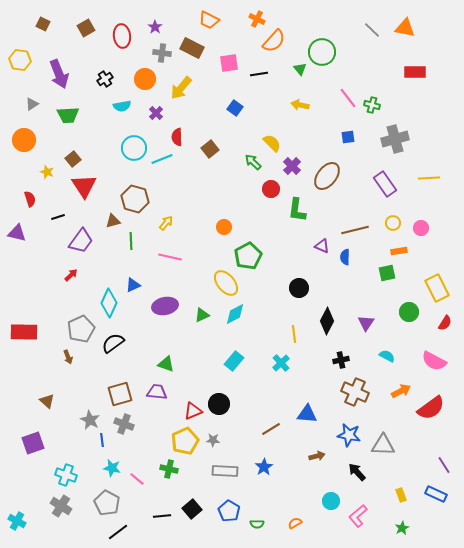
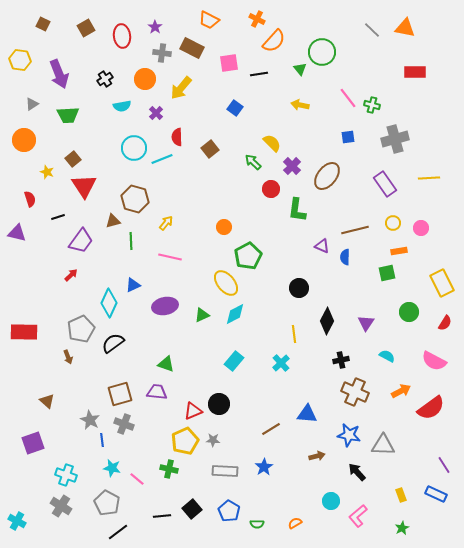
yellow rectangle at (437, 288): moved 5 px right, 5 px up
